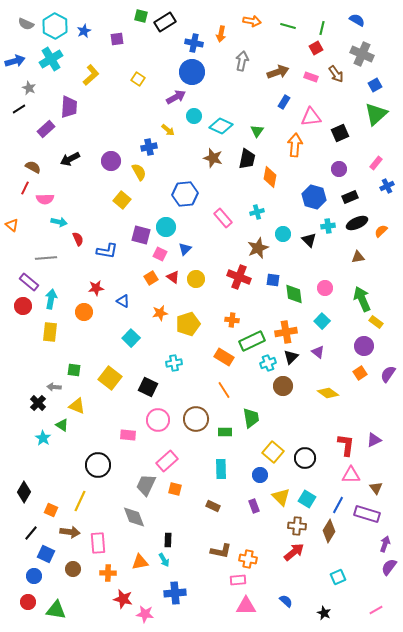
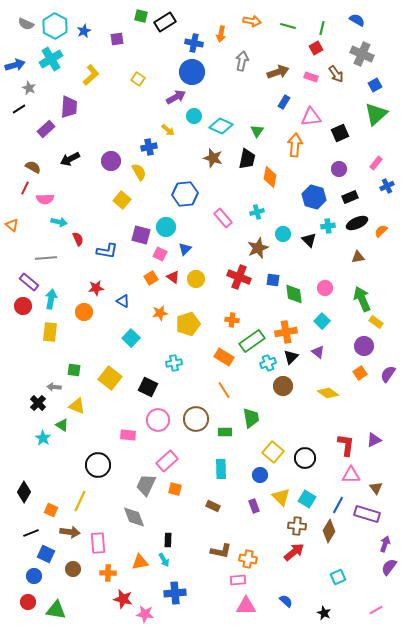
blue arrow at (15, 61): moved 4 px down
green rectangle at (252, 341): rotated 10 degrees counterclockwise
black line at (31, 533): rotated 28 degrees clockwise
